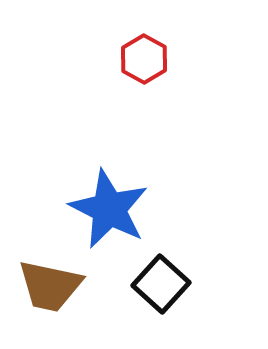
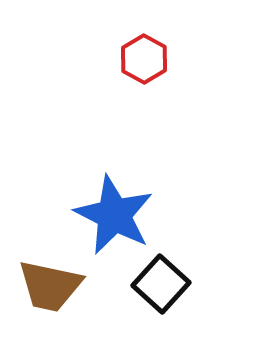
blue star: moved 5 px right, 6 px down
